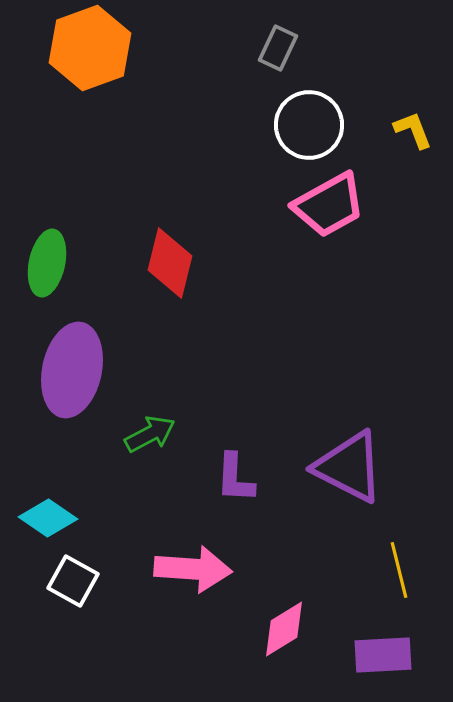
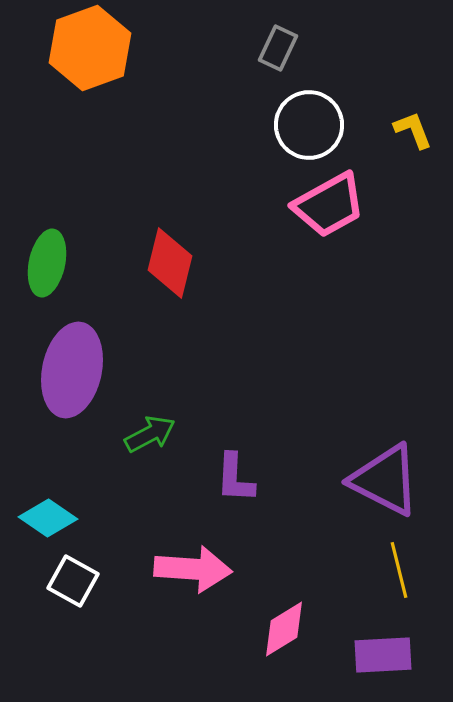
purple triangle: moved 36 px right, 13 px down
